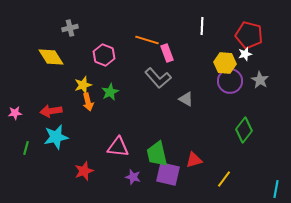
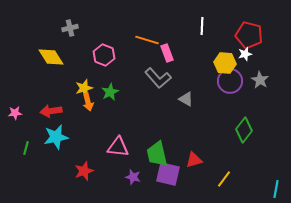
yellow star: moved 1 px right, 3 px down
